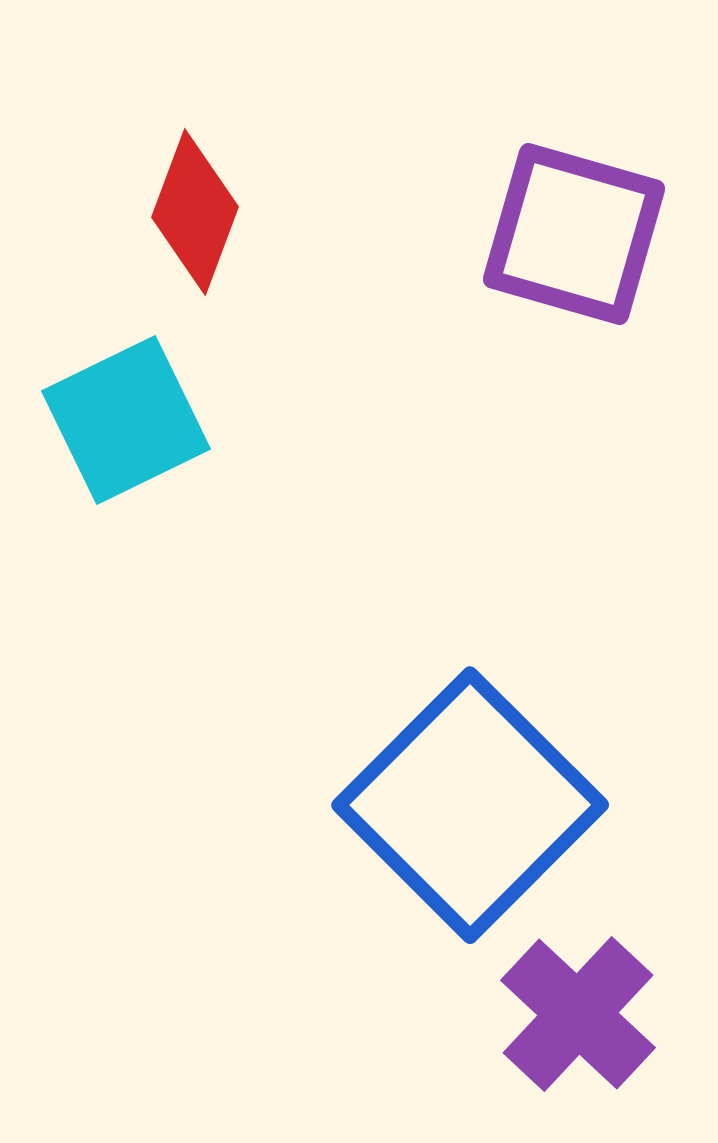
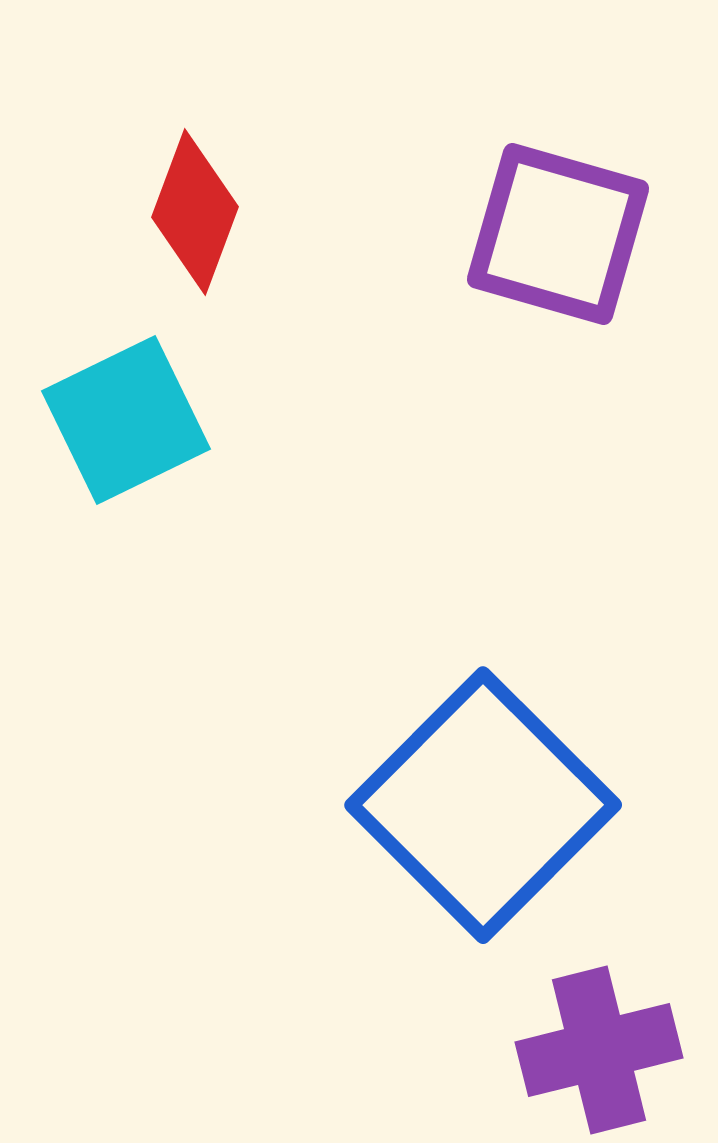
purple square: moved 16 px left
blue square: moved 13 px right
purple cross: moved 21 px right, 36 px down; rotated 33 degrees clockwise
